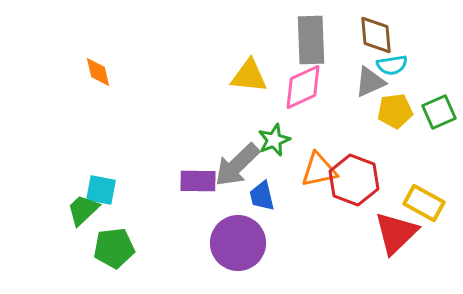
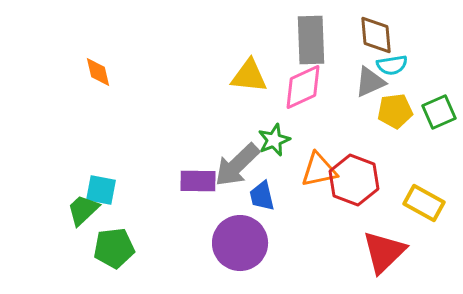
red triangle: moved 12 px left, 19 px down
purple circle: moved 2 px right
